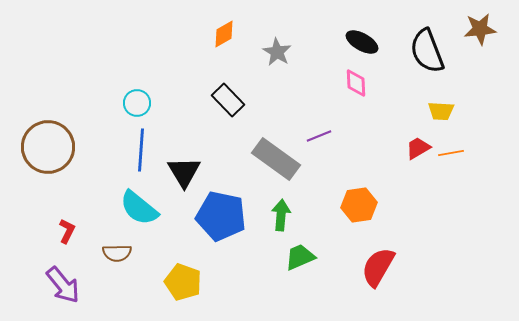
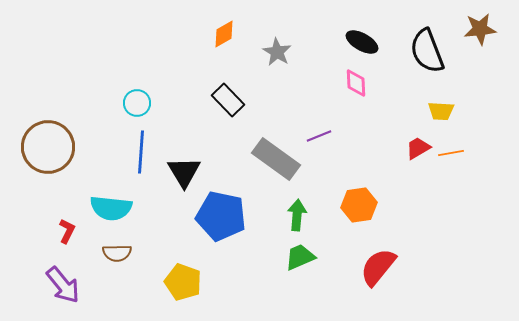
blue line: moved 2 px down
cyan semicircle: moved 28 px left; rotated 33 degrees counterclockwise
green arrow: moved 16 px right
red semicircle: rotated 9 degrees clockwise
